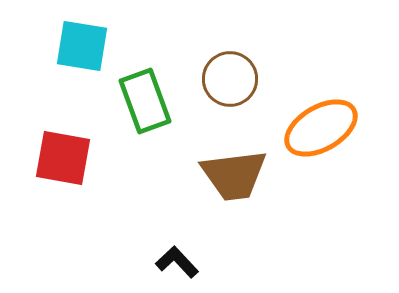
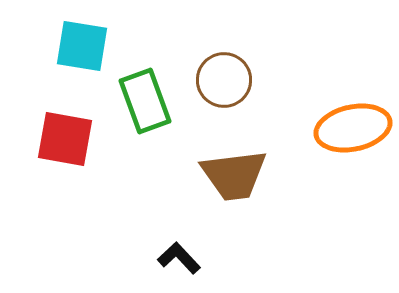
brown circle: moved 6 px left, 1 px down
orange ellipse: moved 32 px right; rotated 18 degrees clockwise
red square: moved 2 px right, 19 px up
black L-shape: moved 2 px right, 4 px up
